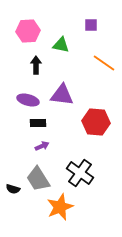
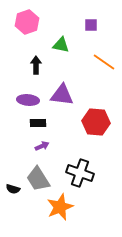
pink hexagon: moved 1 px left, 9 px up; rotated 15 degrees counterclockwise
orange line: moved 1 px up
purple ellipse: rotated 10 degrees counterclockwise
black cross: rotated 16 degrees counterclockwise
